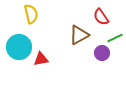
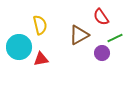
yellow semicircle: moved 9 px right, 11 px down
